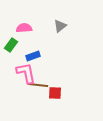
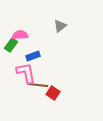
pink semicircle: moved 4 px left, 7 px down
red square: moved 2 px left; rotated 32 degrees clockwise
